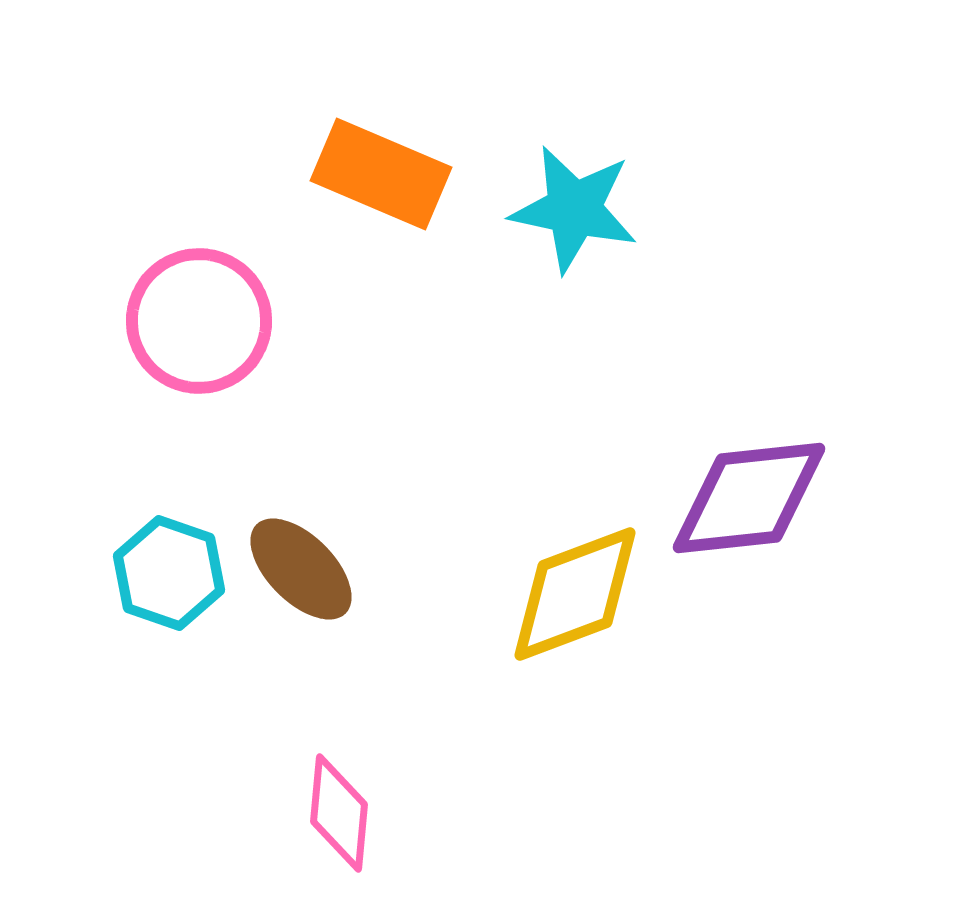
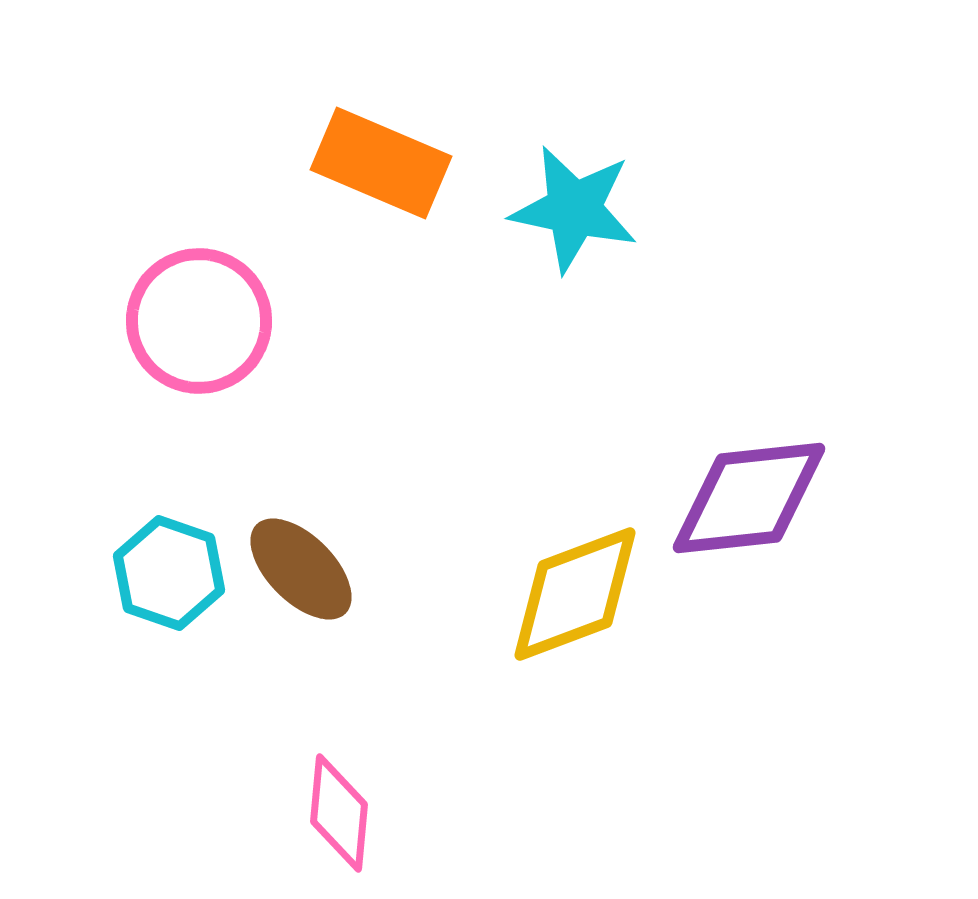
orange rectangle: moved 11 px up
